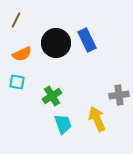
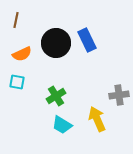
brown line: rotated 14 degrees counterclockwise
green cross: moved 4 px right
cyan trapezoid: moved 1 px left, 1 px down; rotated 140 degrees clockwise
